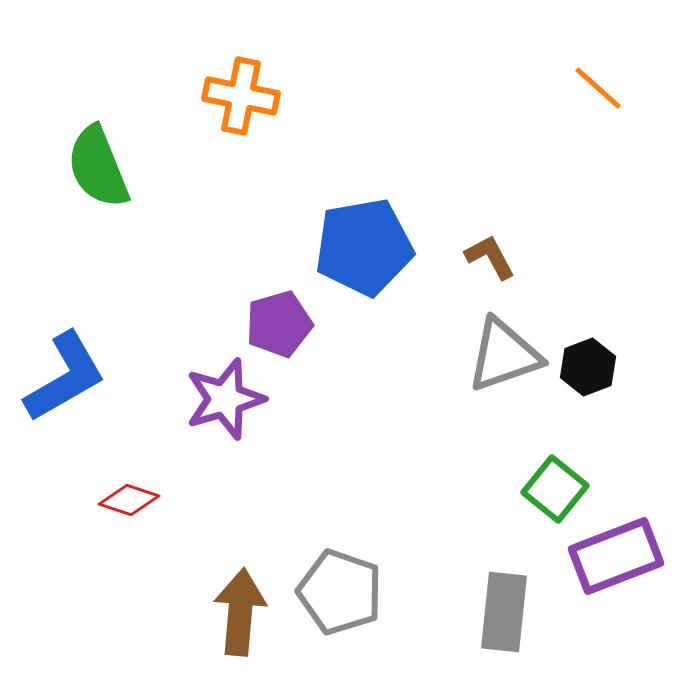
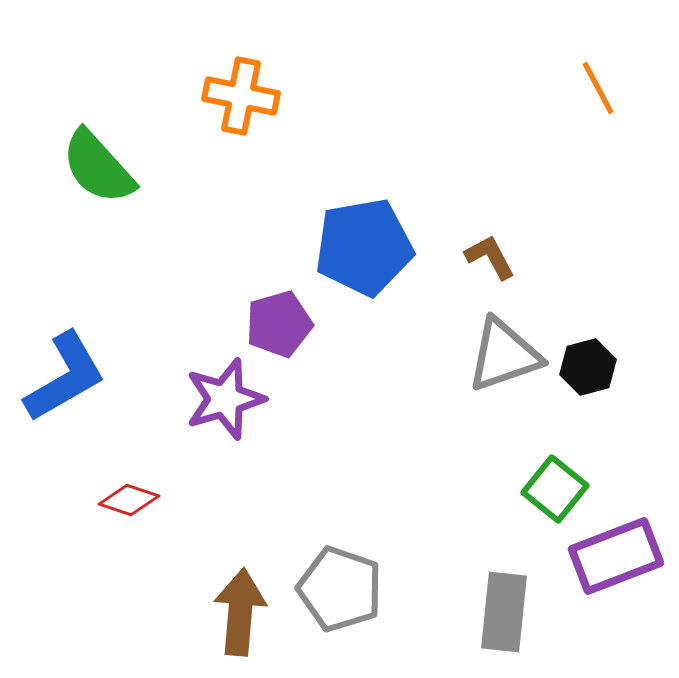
orange line: rotated 20 degrees clockwise
green semicircle: rotated 20 degrees counterclockwise
black hexagon: rotated 6 degrees clockwise
gray pentagon: moved 3 px up
